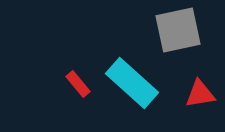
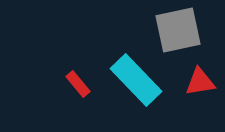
cyan rectangle: moved 4 px right, 3 px up; rotated 4 degrees clockwise
red triangle: moved 12 px up
